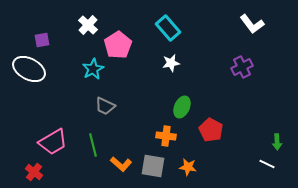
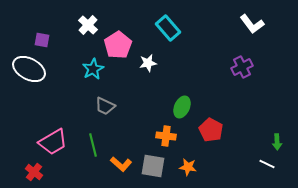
purple square: rotated 21 degrees clockwise
white star: moved 23 px left
